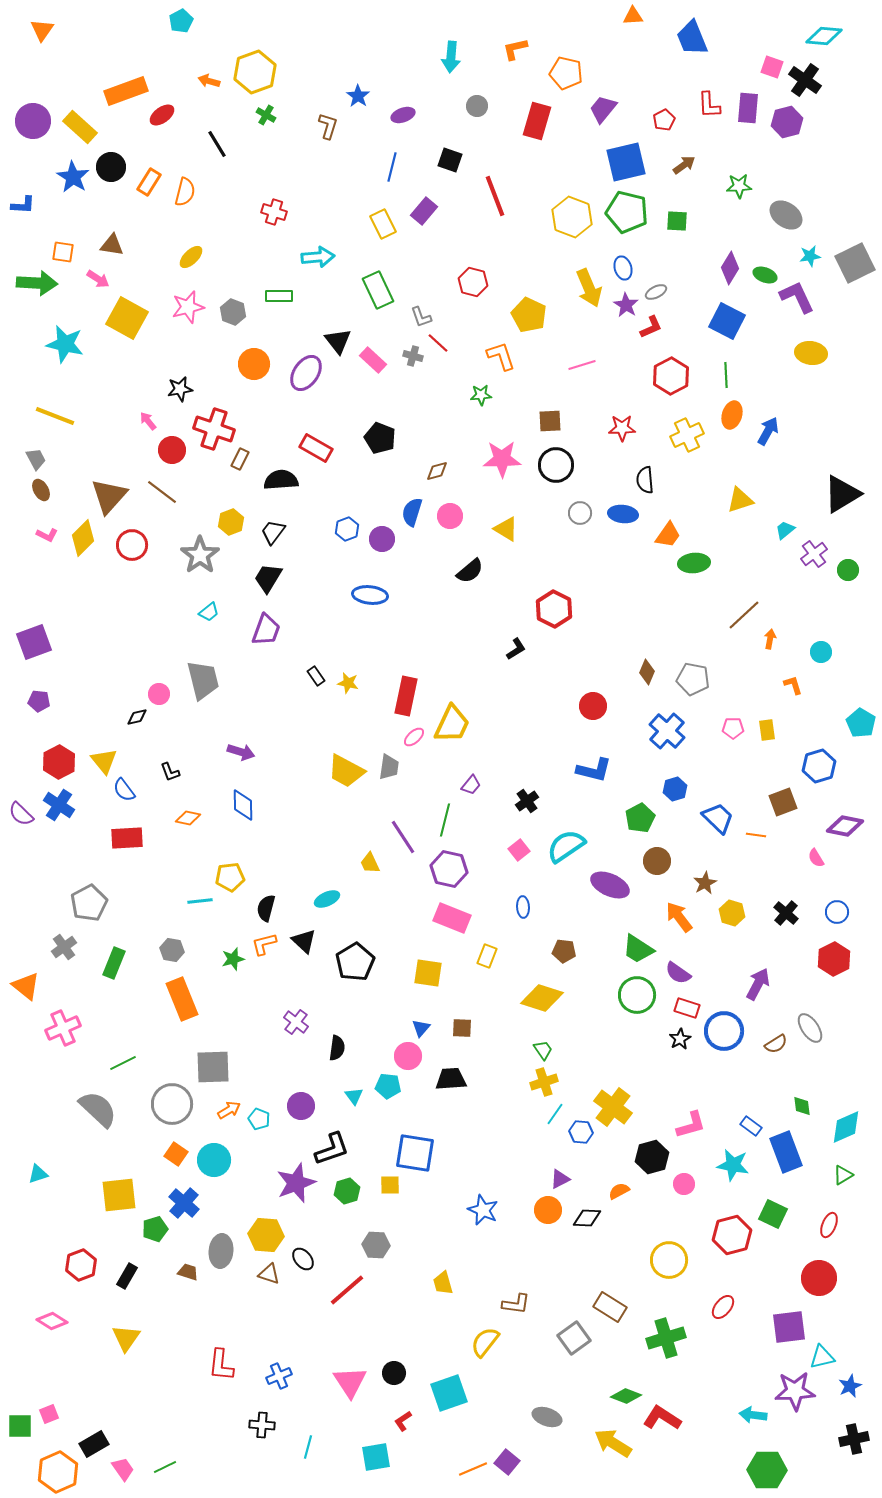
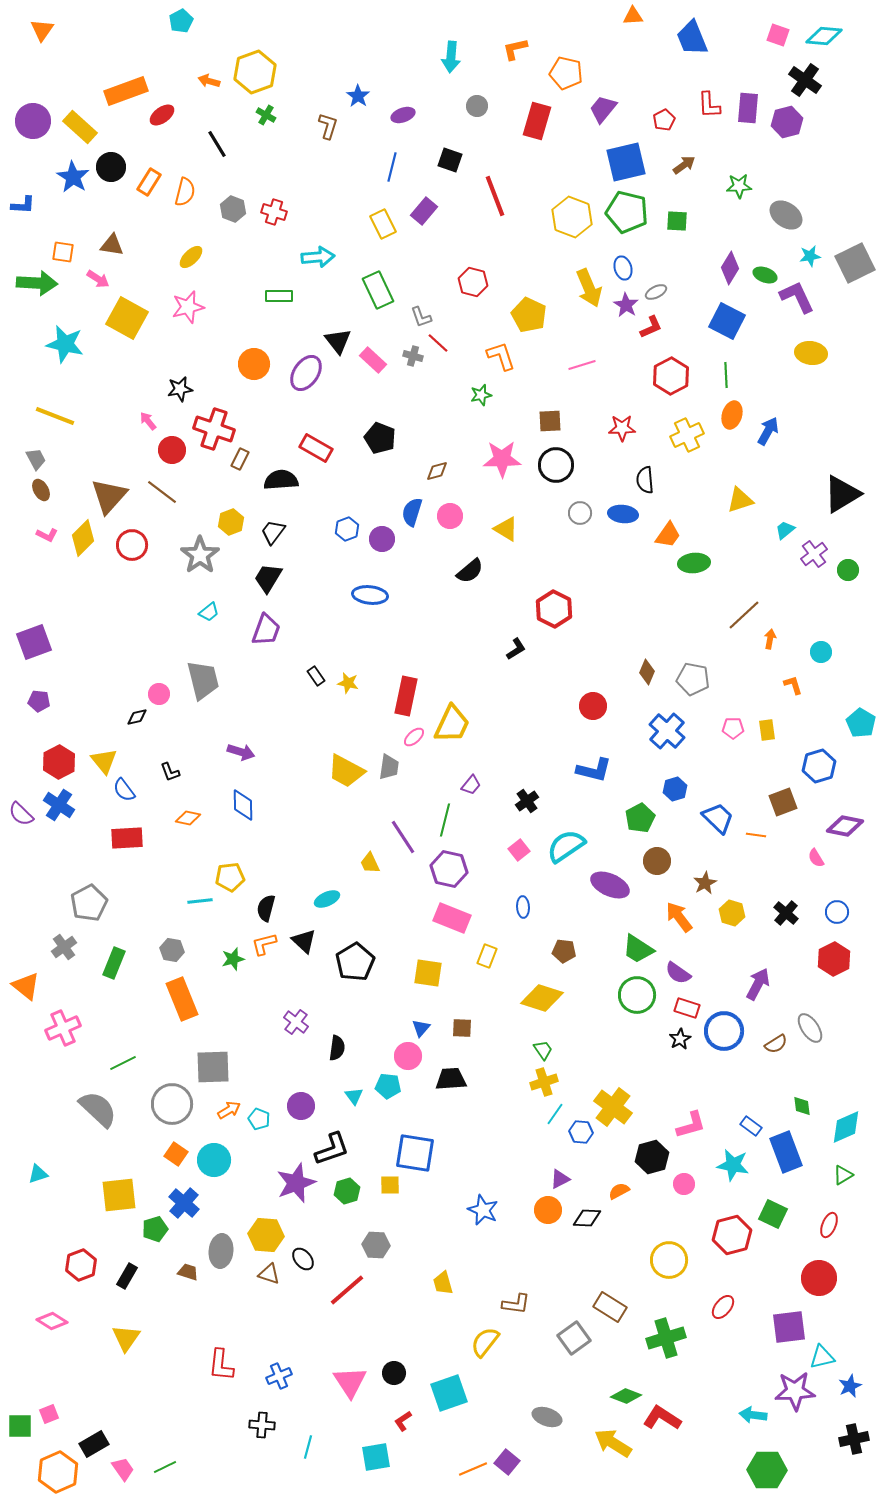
pink square at (772, 67): moved 6 px right, 32 px up
gray hexagon at (233, 312): moved 103 px up
green star at (481, 395): rotated 10 degrees counterclockwise
